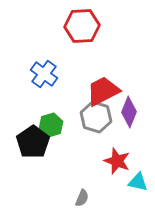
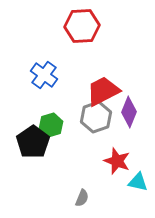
blue cross: moved 1 px down
gray hexagon: rotated 24 degrees clockwise
